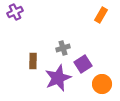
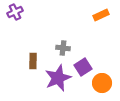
orange rectangle: rotated 35 degrees clockwise
gray cross: rotated 24 degrees clockwise
purple square: moved 3 px down
orange circle: moved 1 px up
